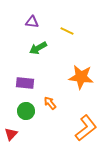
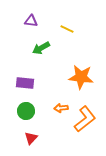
purple triangle: moved 1 px left, 1 px up
yellow line: moved 2 px up
green arrow: moved 3 px right
orange arrow: moved 11 px right, 5 px down; rotated 56 degrees counterclockwise
orange L-shape: moved 1 px left, 9 px up
red triangle: moved 20 px right, 4 px down
